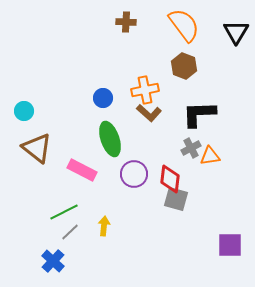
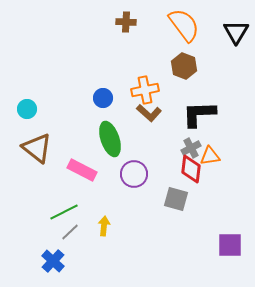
cyan circle: moved 3 px right, 2 px up
red diamond: moved 21 px right, 10 px up
